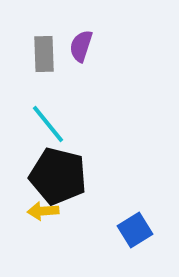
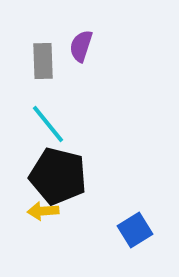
gray rectangle: moved 1 px left, 7 px down
